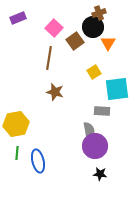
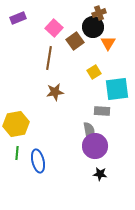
brown star: rotated 24 degrees counterclockwise
